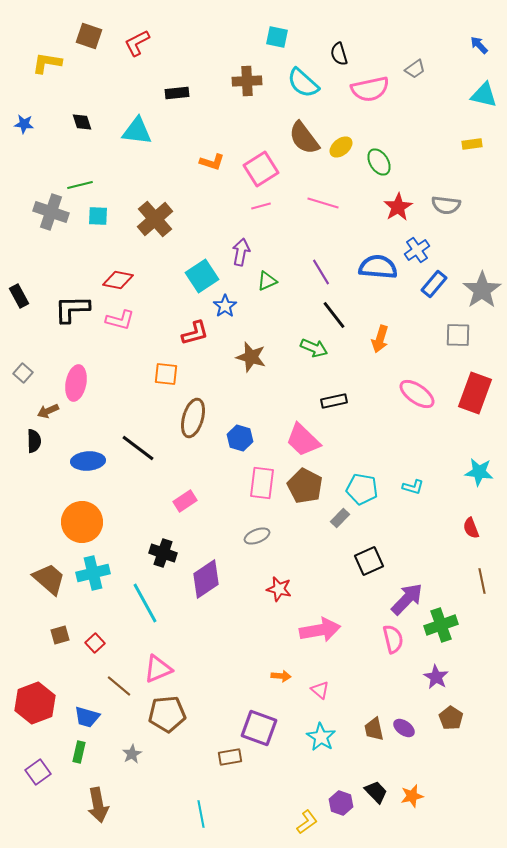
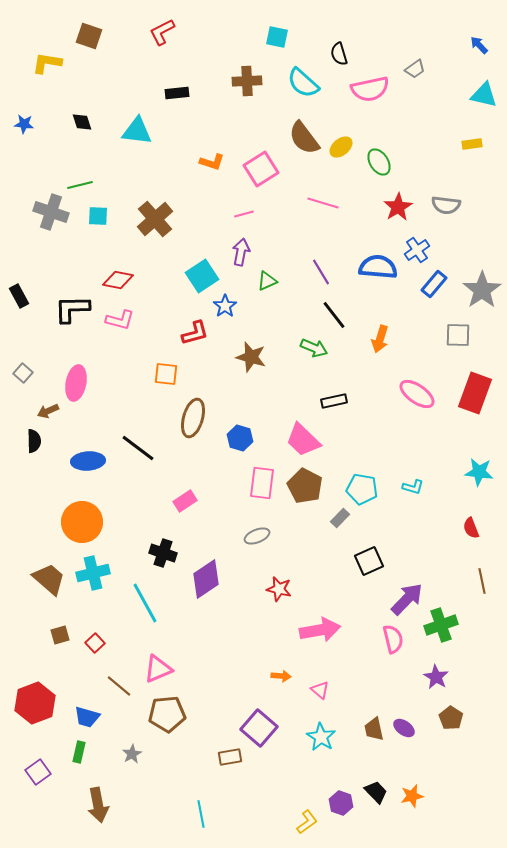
red L-shape at (137, 43): moved 25 px right, 11 px up
pink line at (261, 206): moved 17 px left, 8 px down
purple square at (259, 728): rotated 21 degrees clockwise
